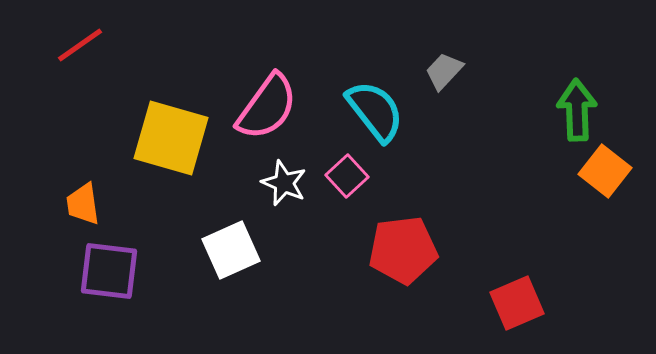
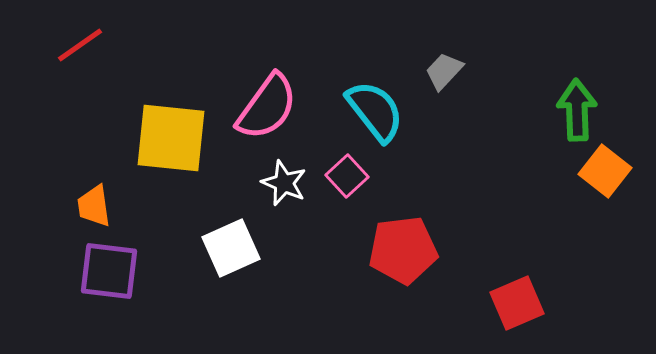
yellow square: rotated 10 degrees counterclockwise
orange trapezoid: moved 11 px right, 2 px down
white square: moved 2 px up
